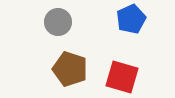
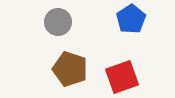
blue pentagon: rotated 8 degrees counterclockwise
red square: rotated 36 degrees counterclockwise
